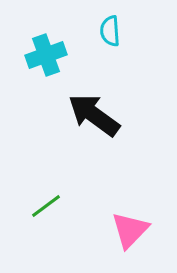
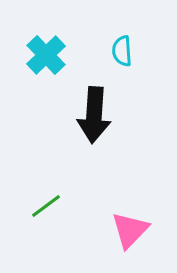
cyan semicircle: moved 12 px right, 20 px down
cyan cross: rotated 24 degrees counterclockwise
black arrow: rotated 122 degrees counterclockwise
